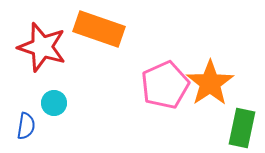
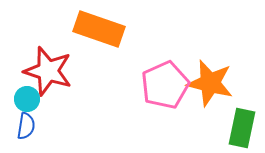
red star: moved 6 px right, 24 px down
orange star: rotated 24 degrees counterclockwise
cyan circle: moved 27 px left, 4 px up
